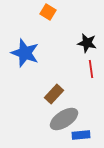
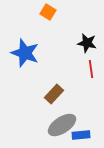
gray ellipse: moved 2 px left, 6 px down
